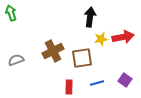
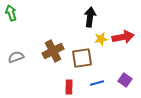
gray semicircle: moved 3 px up
